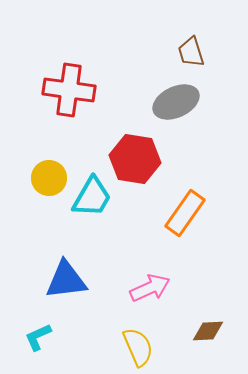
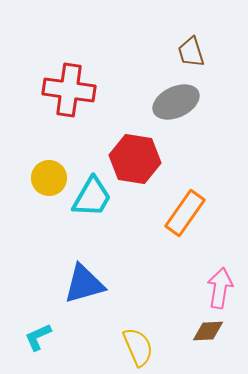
blue triangle: moved 18 px right, 4 px down; rotated 9 degrees counterclockwise
pink arrow: moved 70 px right; rotated 57 degrees counterclockwise
